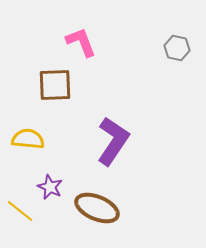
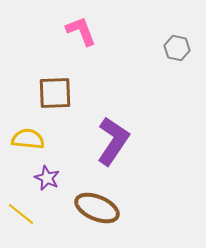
pink L-shape: moved 11 px up
brown square: moved 8 px down
purple star: moved 3 px left, 9 px up
yellow line: moved 1 px right, 3 px down
